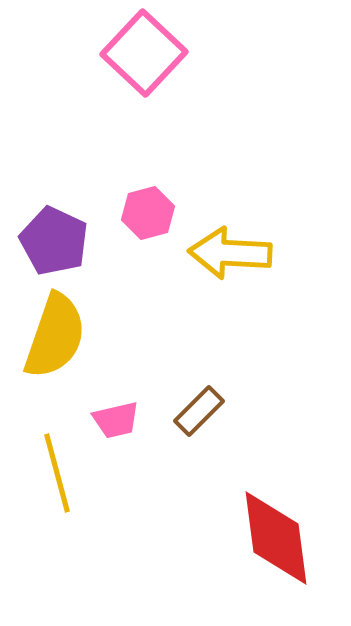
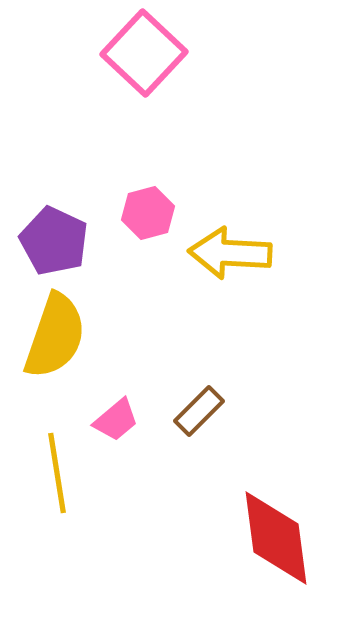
pink trapezoid: rotated 27 degrees counterclockwise
yellow line: rotated 6 degrees clockwise
